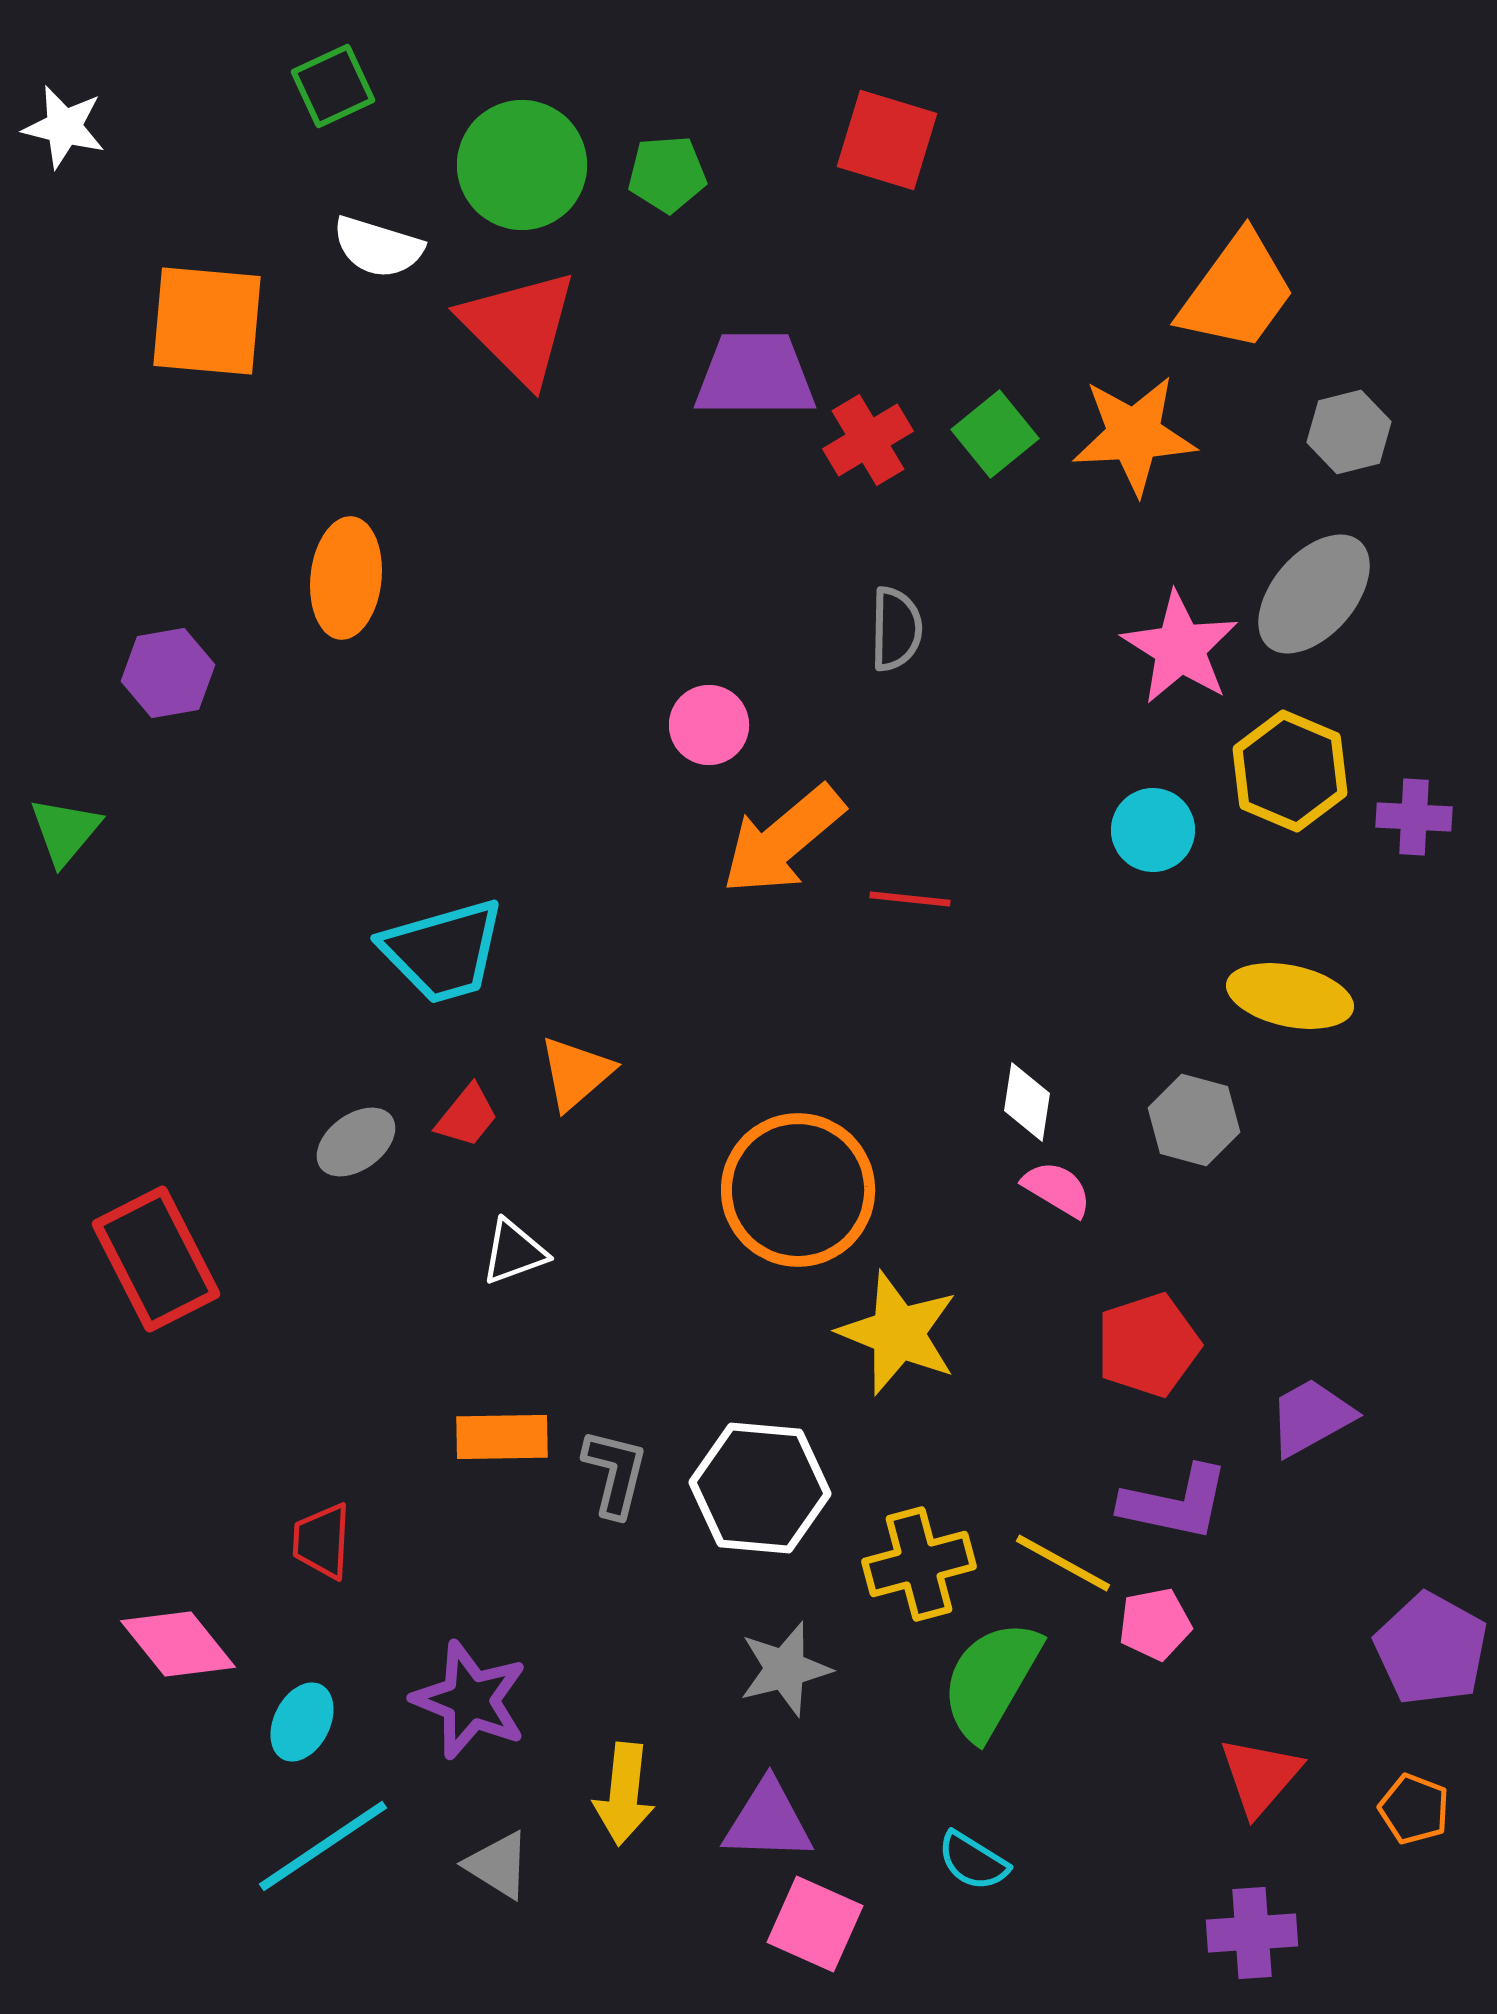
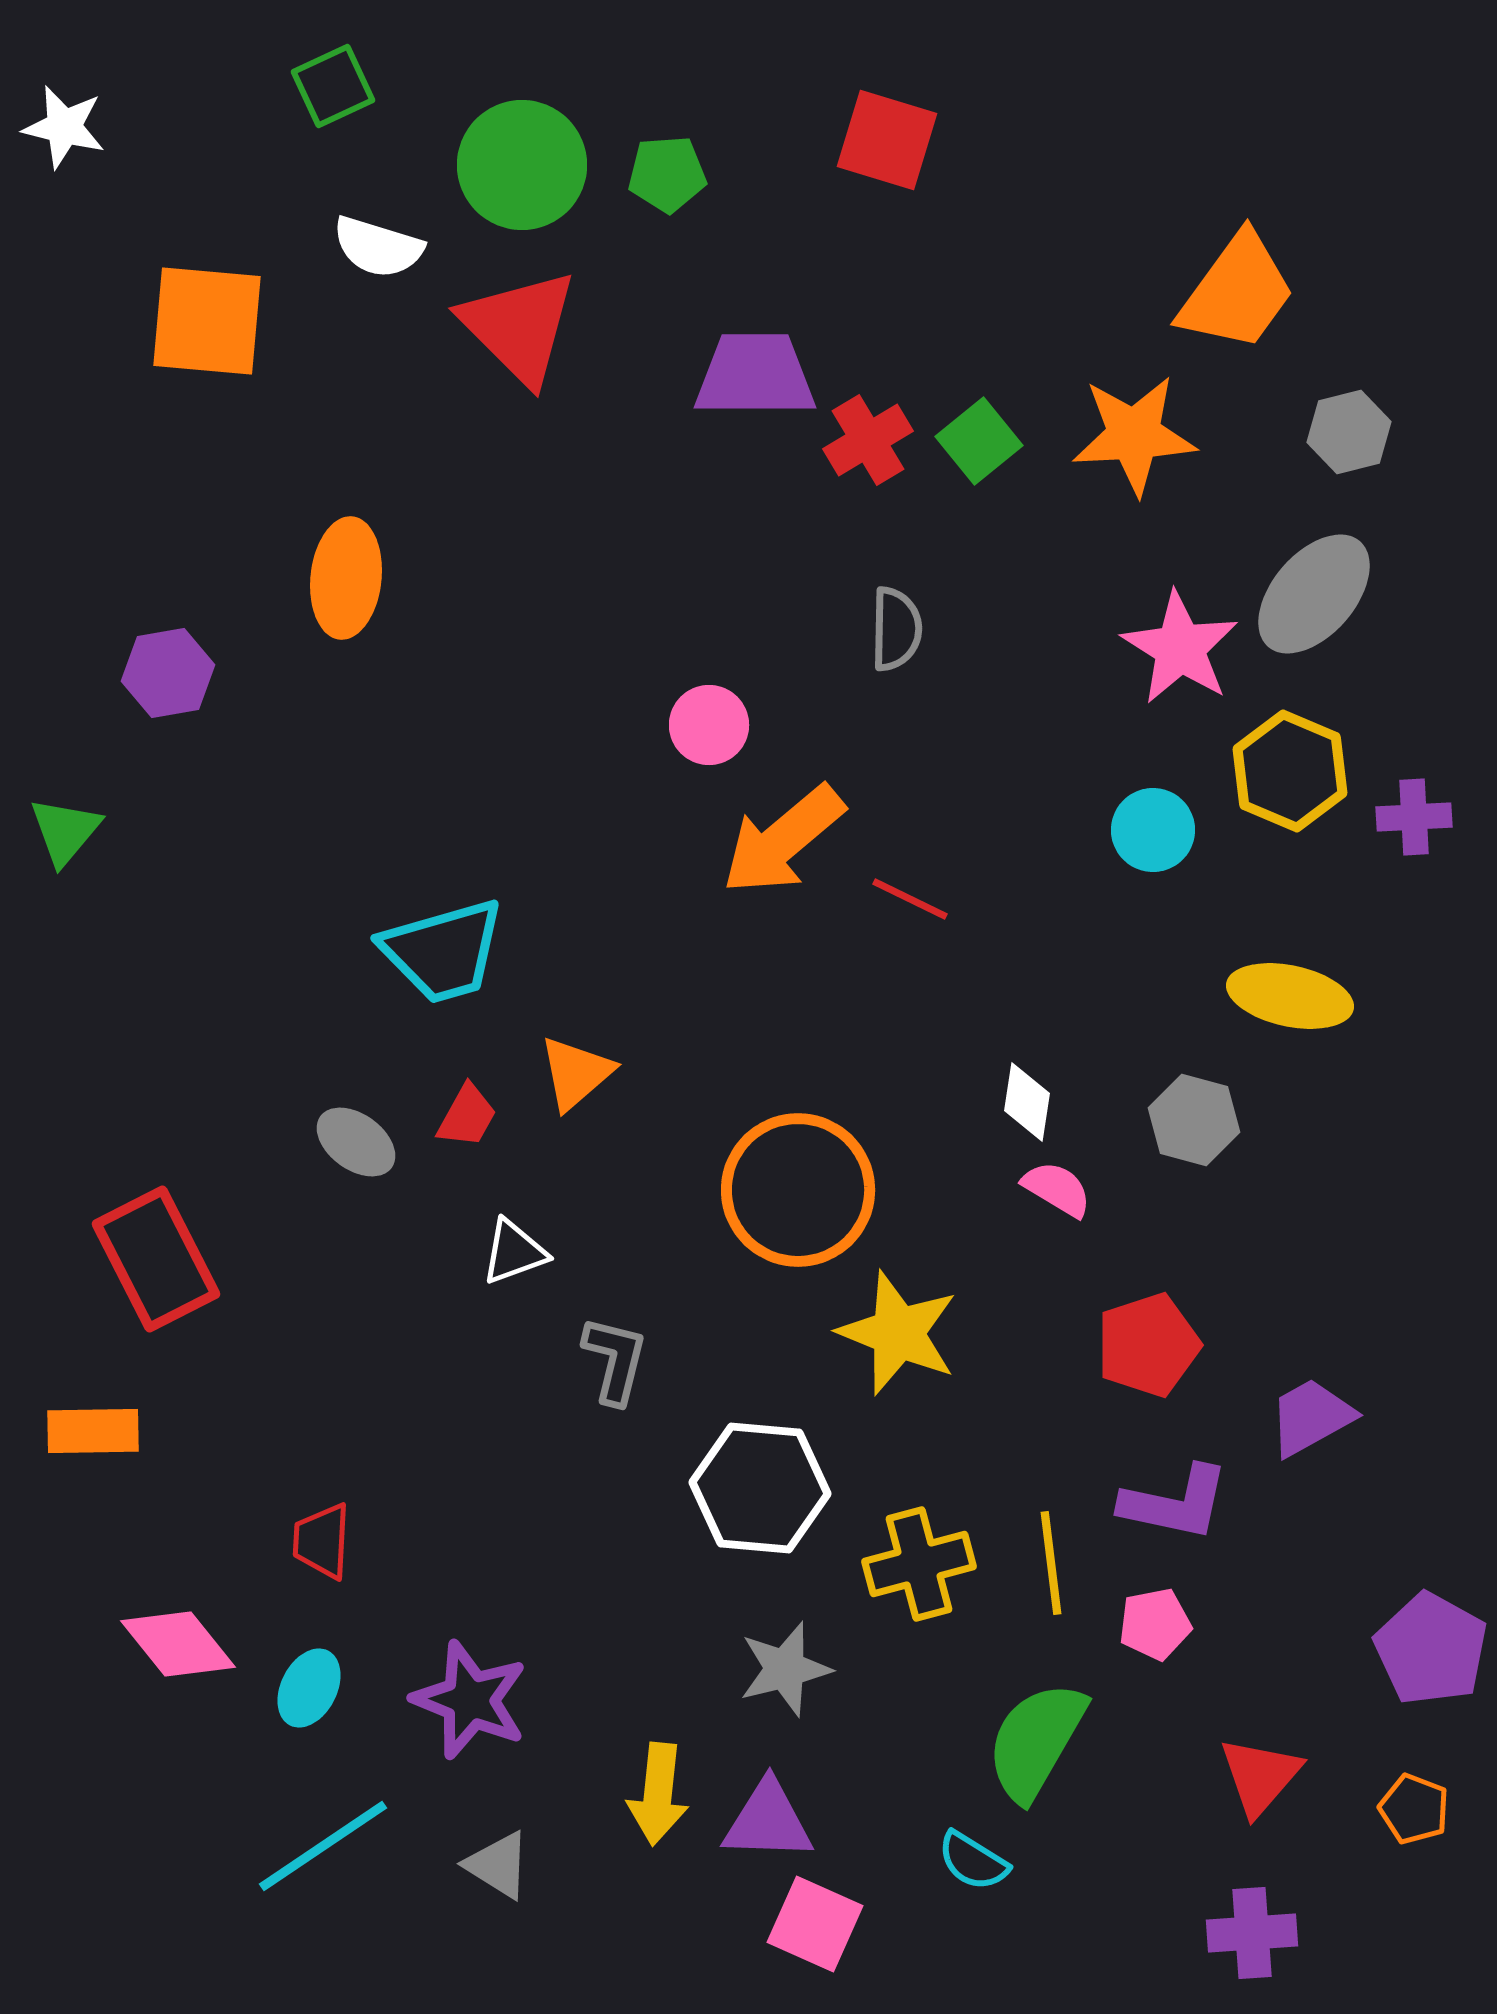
green square at (995, 434): moved 16 px left, 7 px down
purple cross at (1414, 817): rotated 6 degrees counterclockwise
red line at (910, 899): rotated 20 degrees clockwise
red trapezoid at (467, 1116): rotated 10 degrees counterclockwise
gray ellipse at (356, 1142): rotated 72 degrees clockwise
orange rectangle at (502, 1437): moved 409 px left, 6 px up
gray L-shape at (615, 1473): moved 113 px up
yellow line at (1063, 1563): moved 12 px left; rotated 54 degrees clockwise
green semicircle at (991, 1680): moved 45 px right, 61 px down
cyan ellipse at (302, 1722): moved 7 px right, 34 px up
yellow arrow at (624, 1794): moved 34 px right
